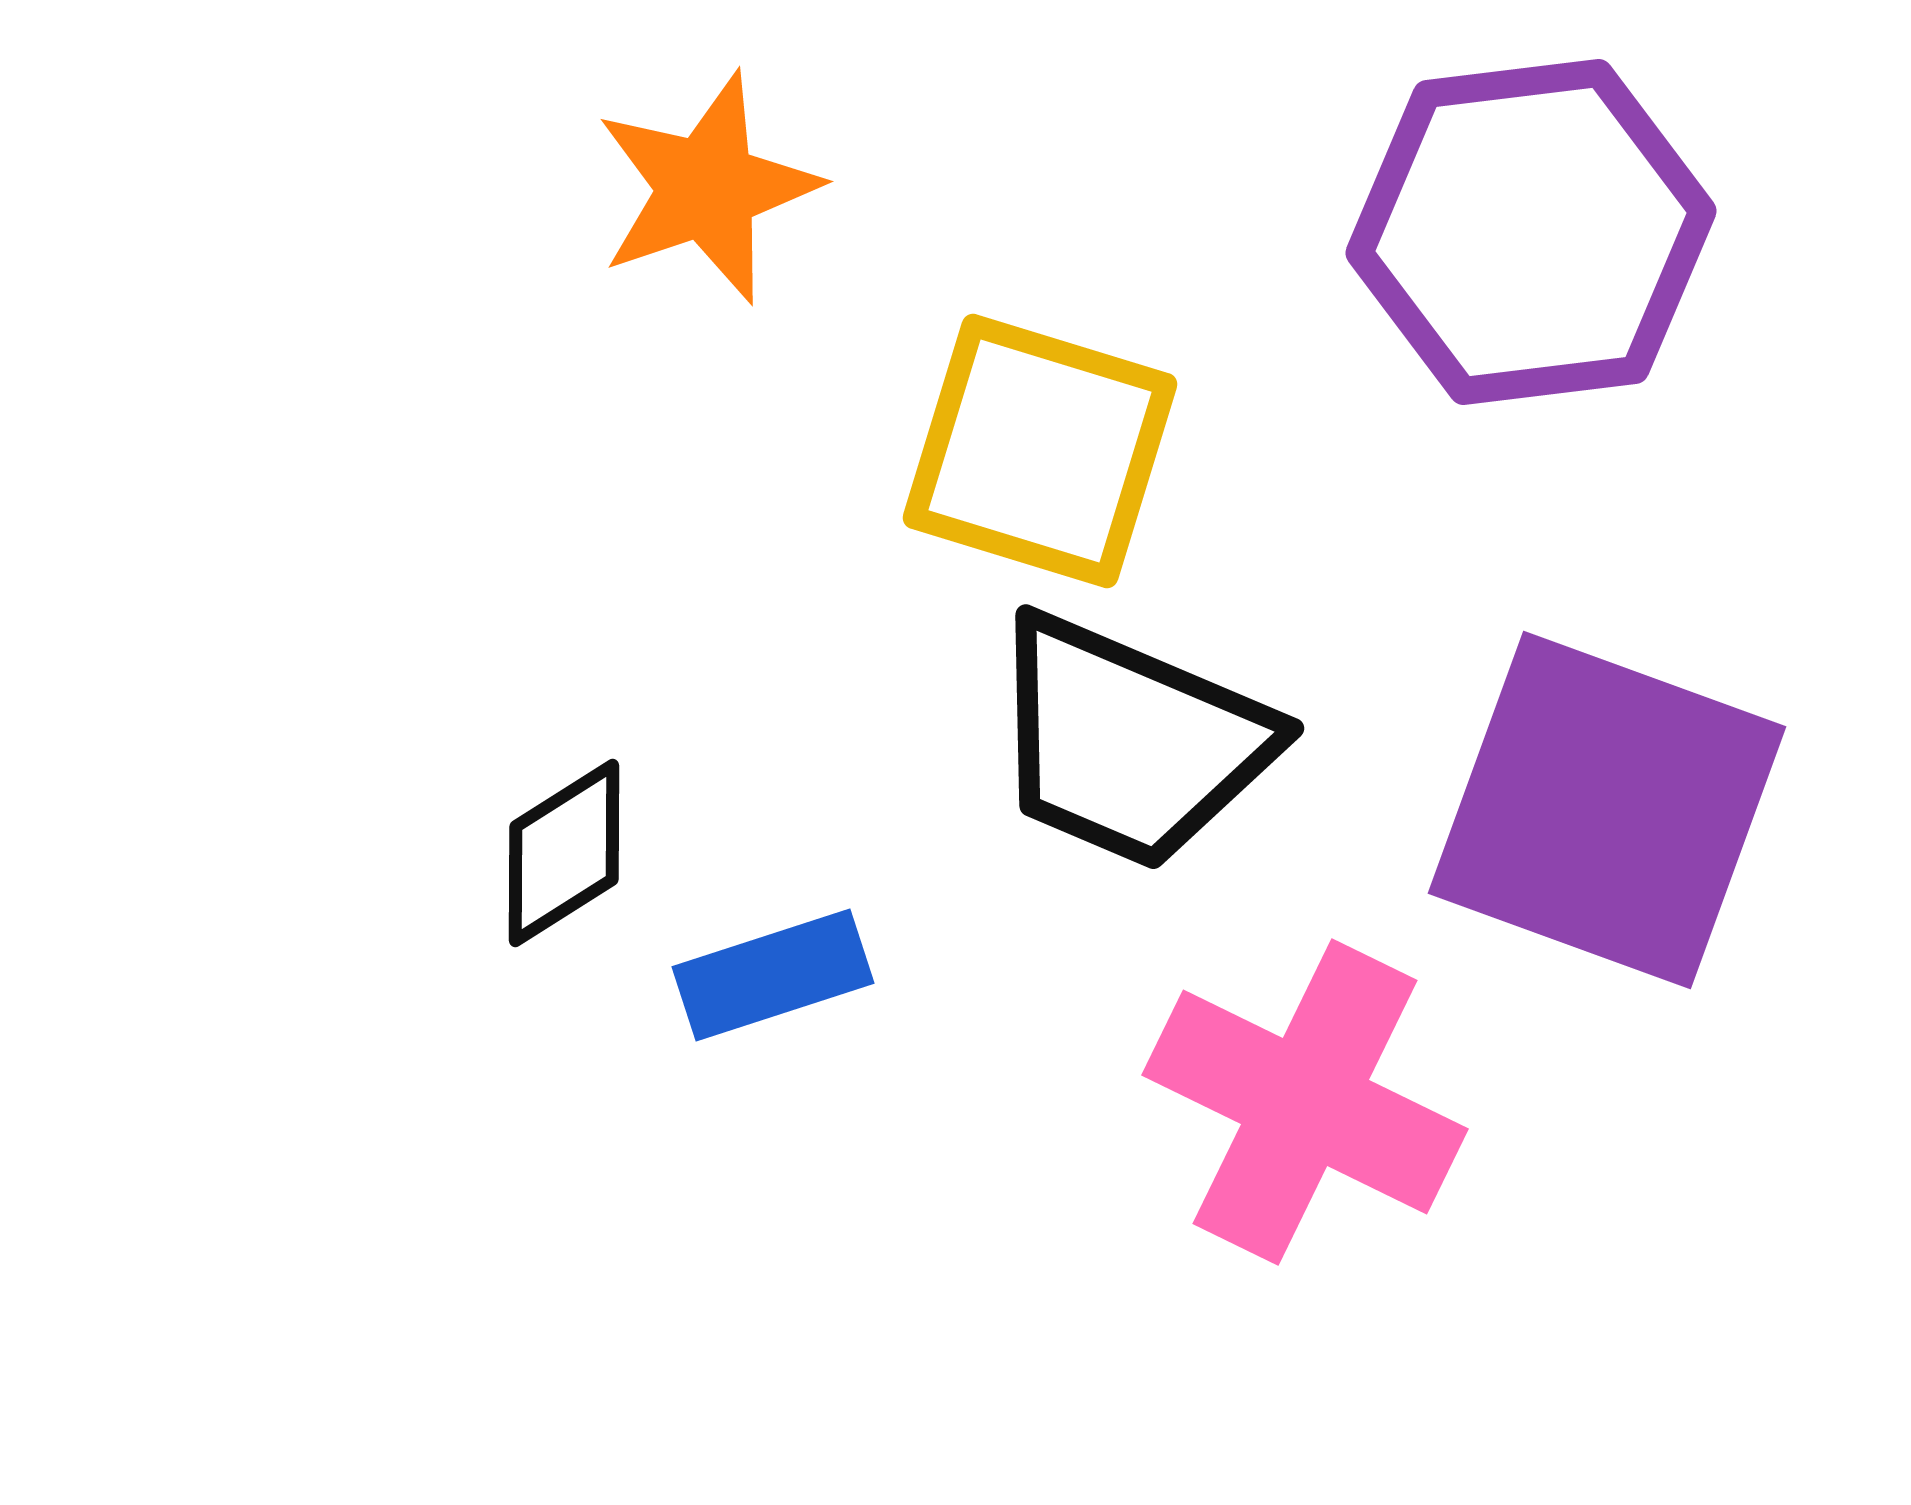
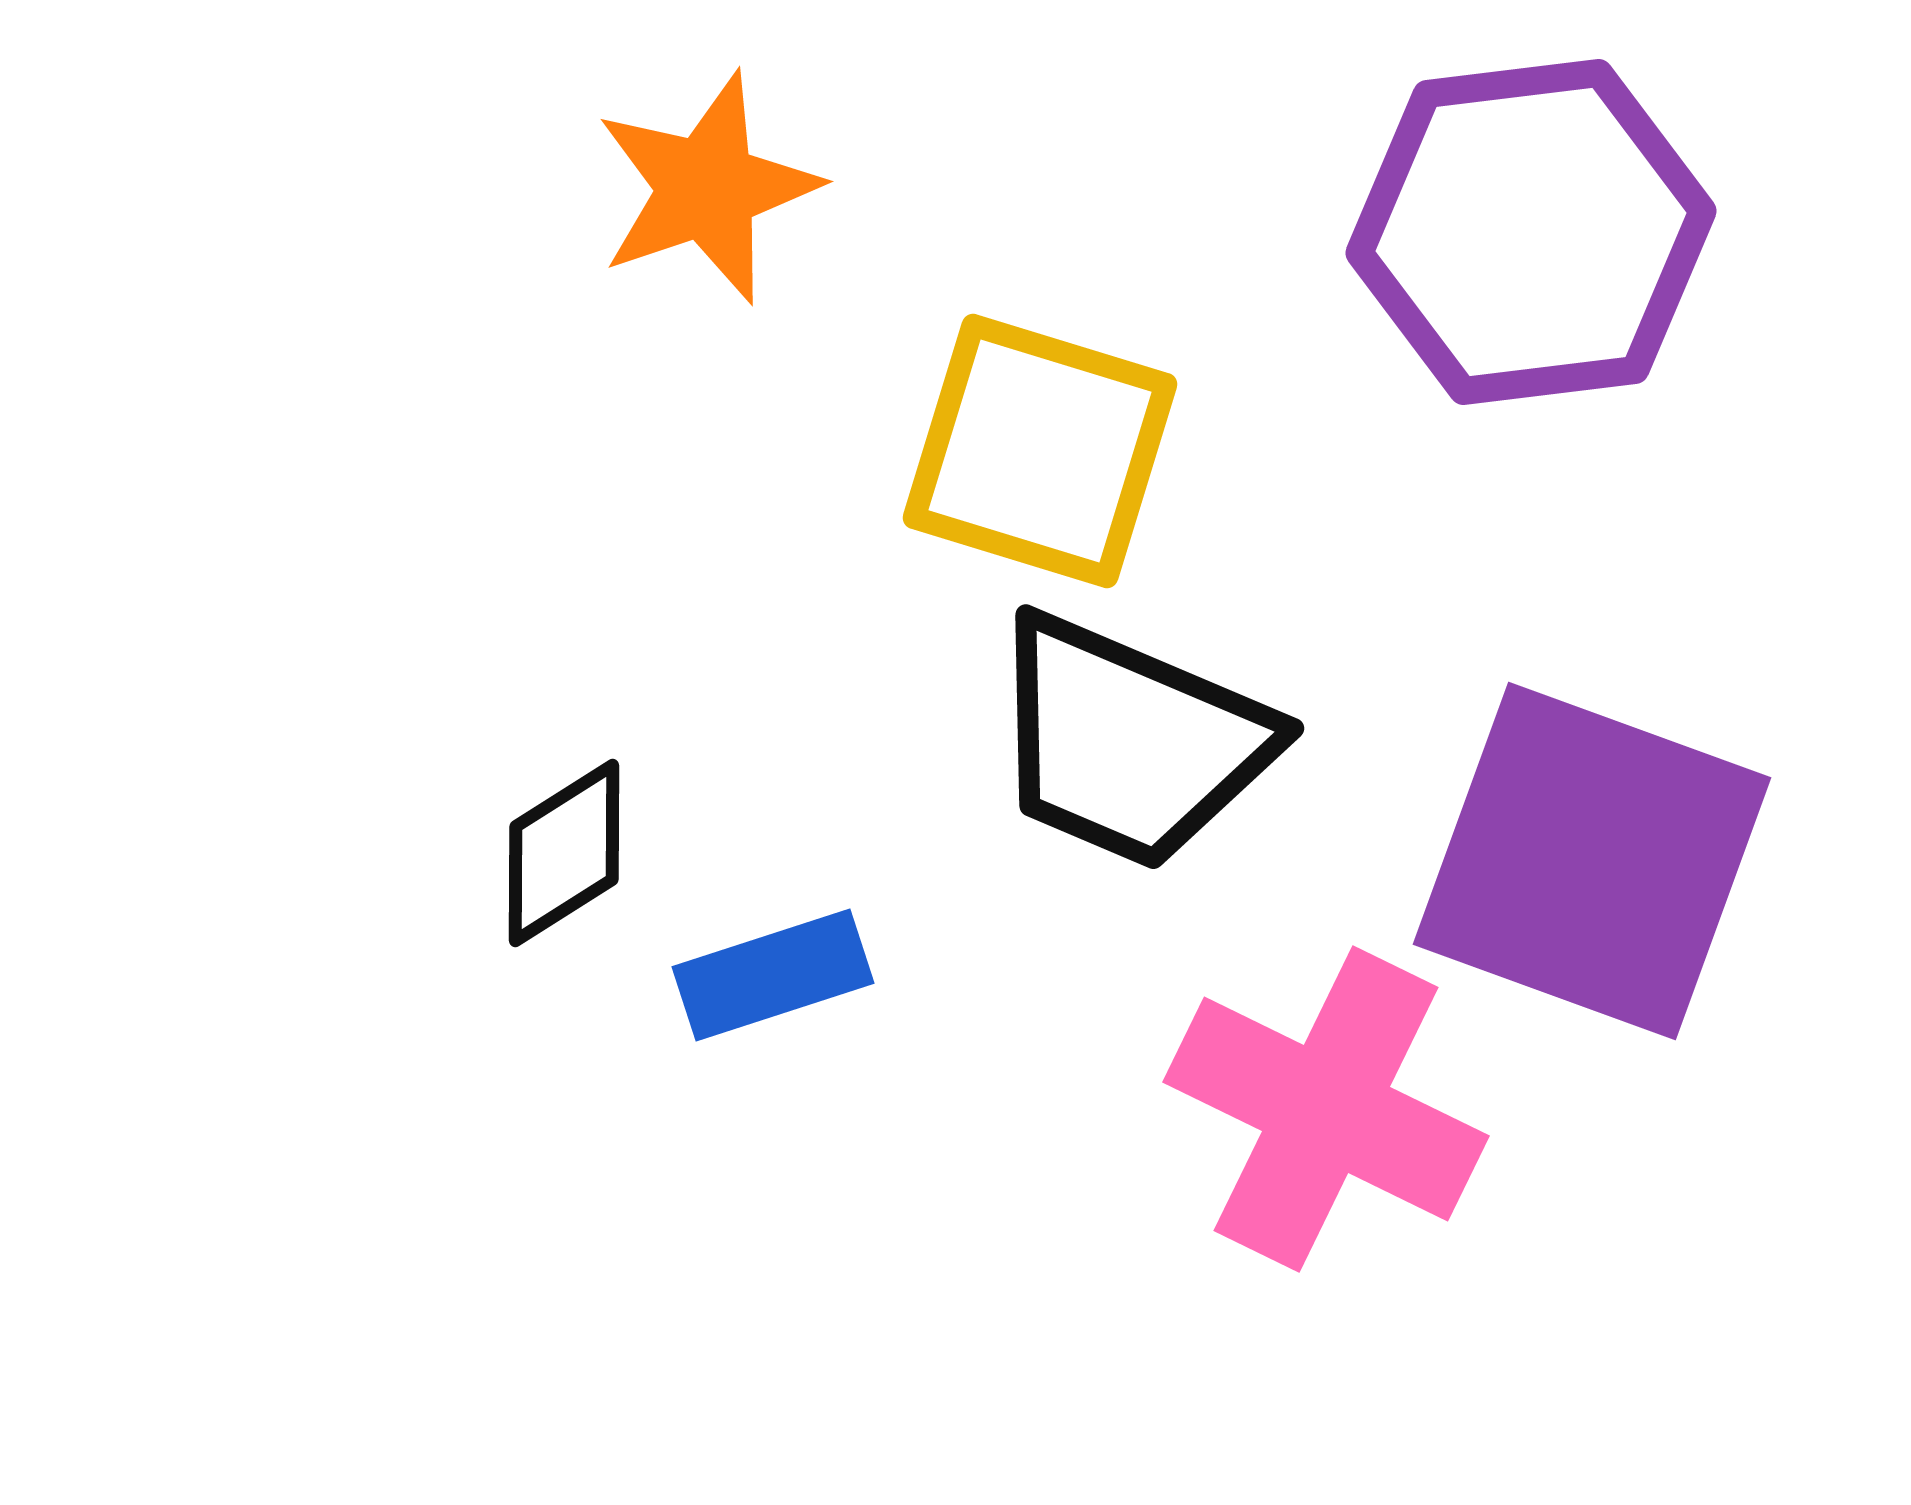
purple square: moved 15 px left, 51 px down
pink cross: moved 21 px right, 7 px down
